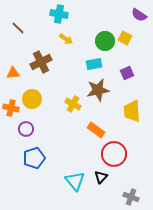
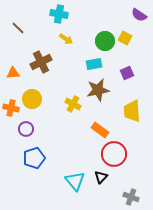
orange rectangle: moved 4 px right
